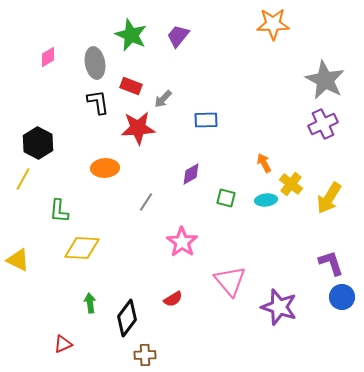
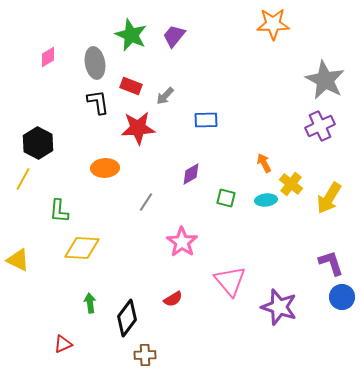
purple trapezoid: moved 4 px left
gray arrow: moved 2 px right, 3 px up
purple cross: moved 3 px left, 2 px down
